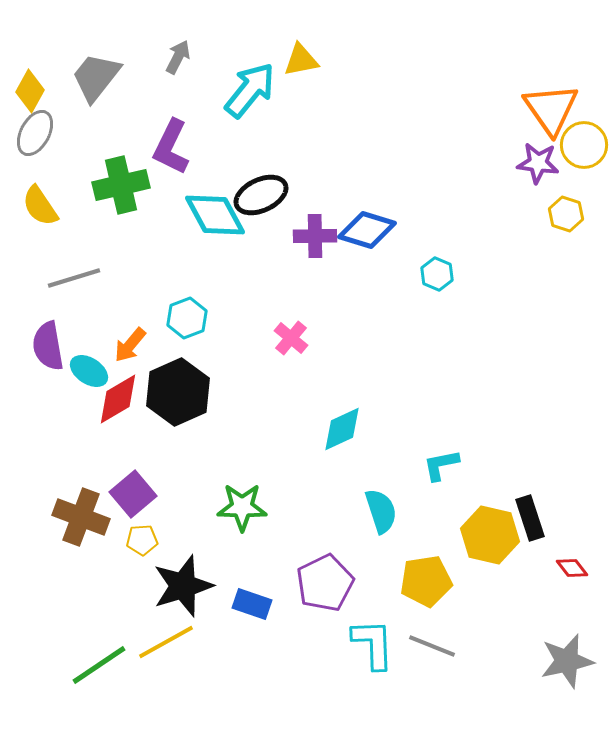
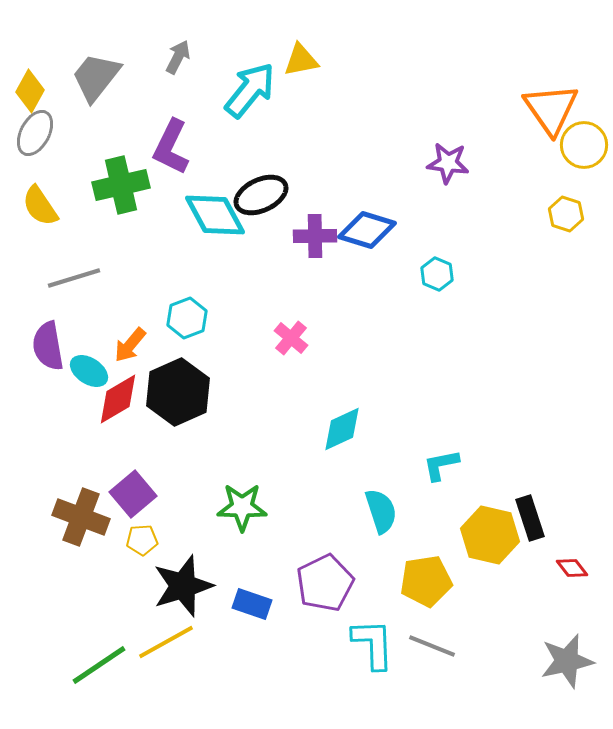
purple star at (538, 163): moved 90 px left
